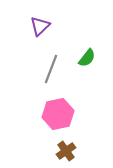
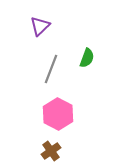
green semicircle: rotated 18 degrees counterclockwise
pink hexagon: rotated 20 degrees counterclockwise
brown cross: moved 15 px left
